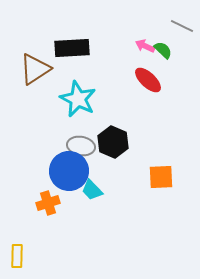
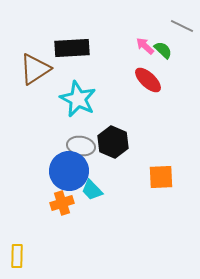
pink arrow: rotated 18 degrees clockwise
orange cross: moved 14 px right
